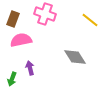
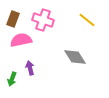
pink cross: moved 2 px left, 6 px down
yellow line: moved 3 px left
